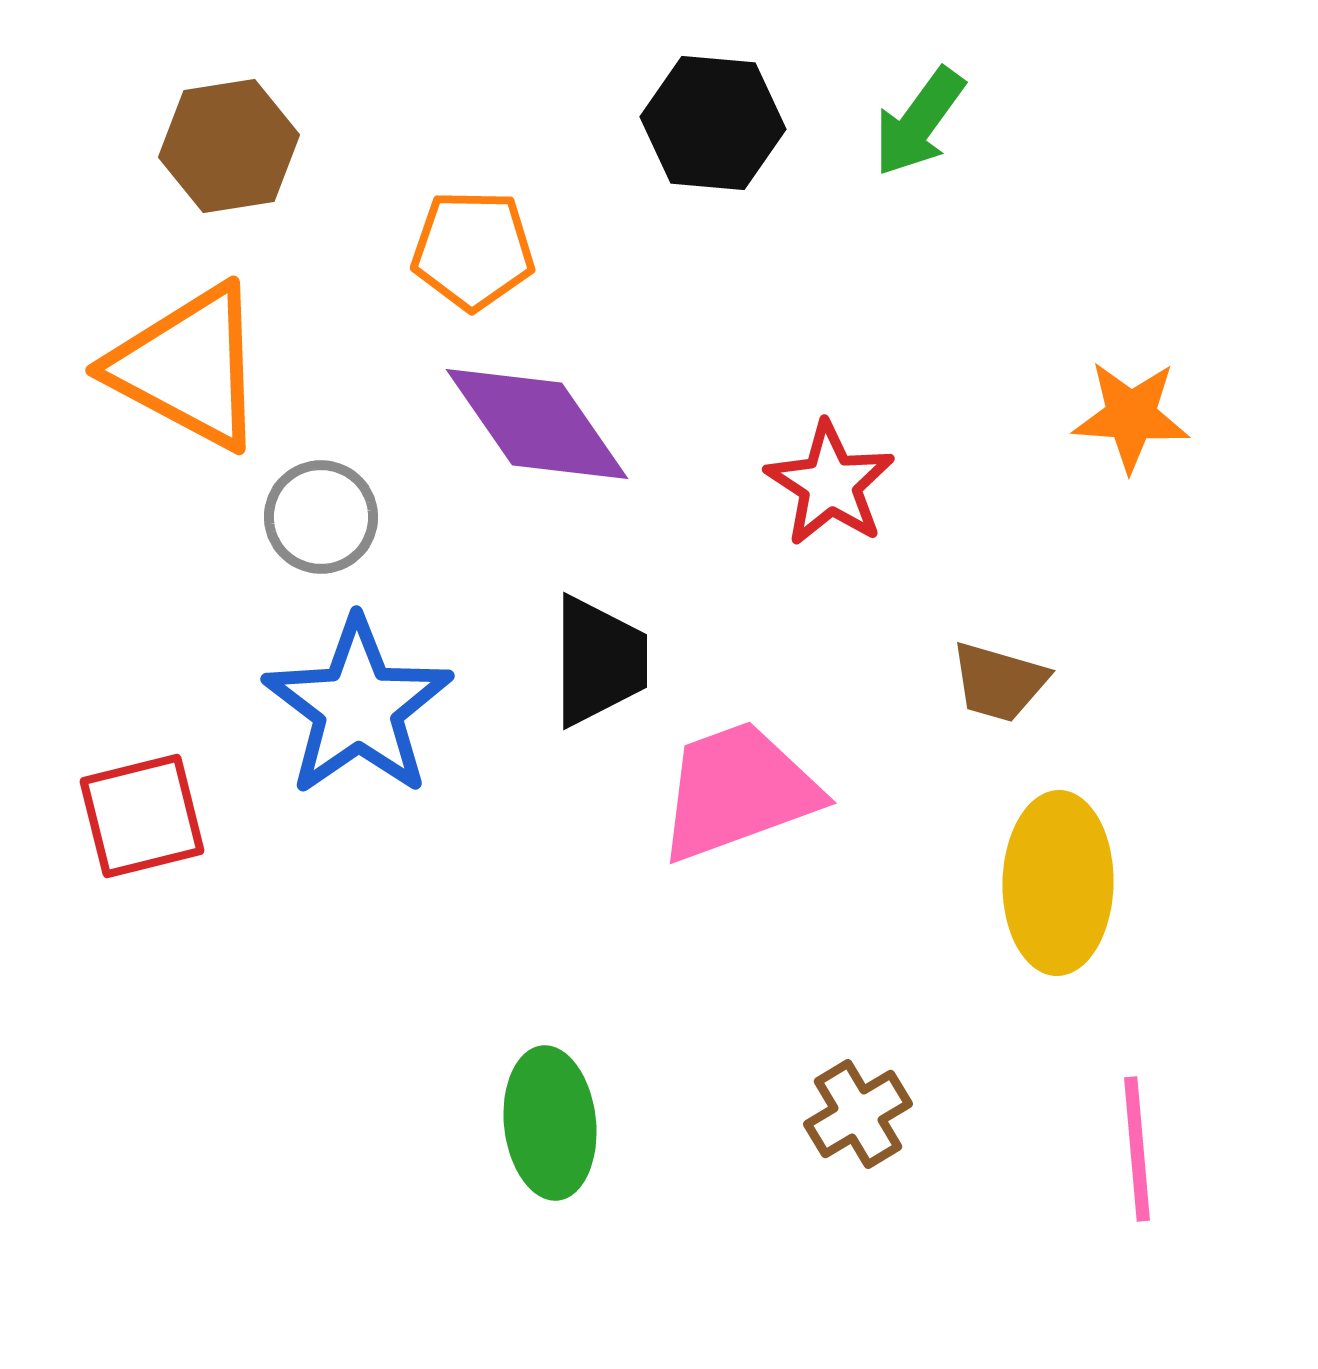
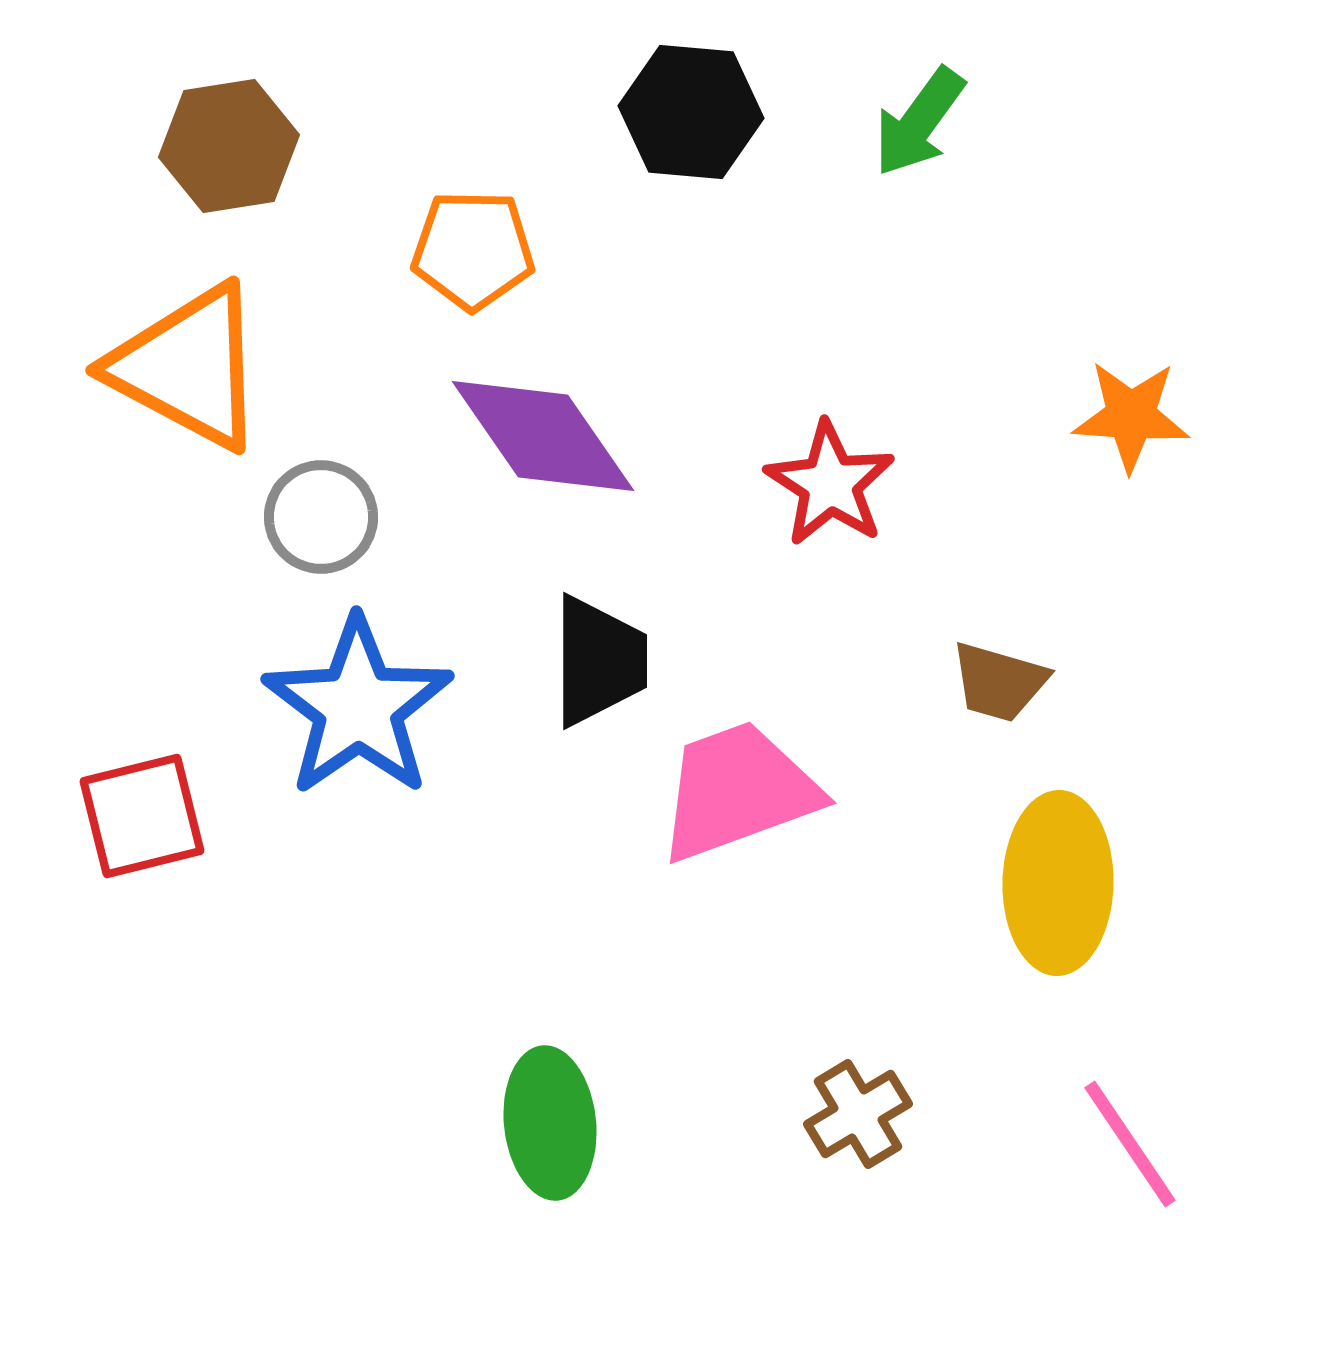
black hexagon: moved 22 px left, 11 px up
purple diamond: moved 6 px right, 12 px down
pink line: moved 7 px left, 5 px up; rotated 29 degrees counterclockwise
